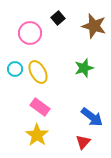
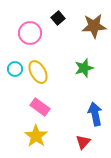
brown star: rotated 20 degrees counterclockwise
blue arrow: moved 3 px right, 3 px up; rotated 140 degrees counterclockwise
yellow star: moved 1 px left, 1 px down
